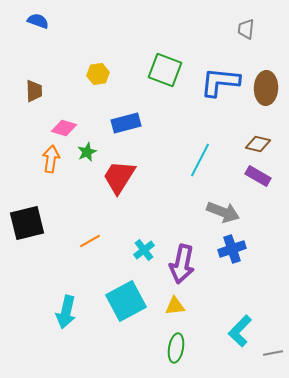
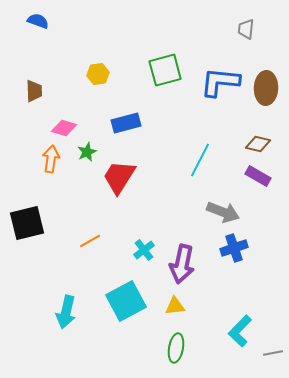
green square: rotated 36 degrees counterclockwise
blue cross: moved 2 px right, 1 px up
